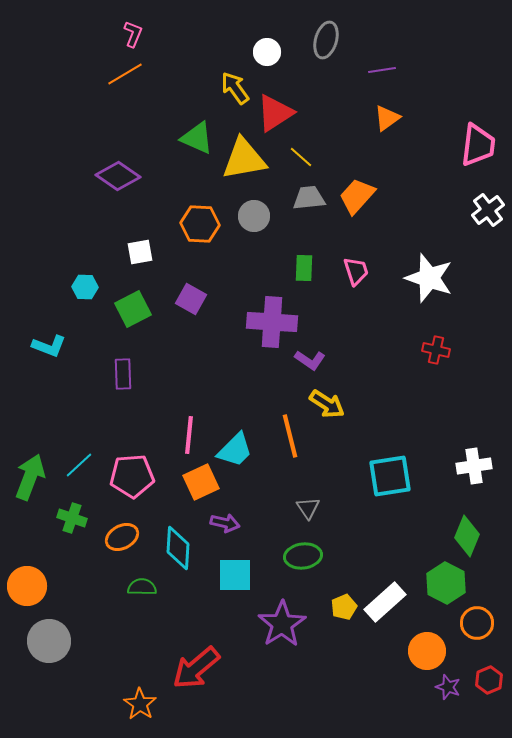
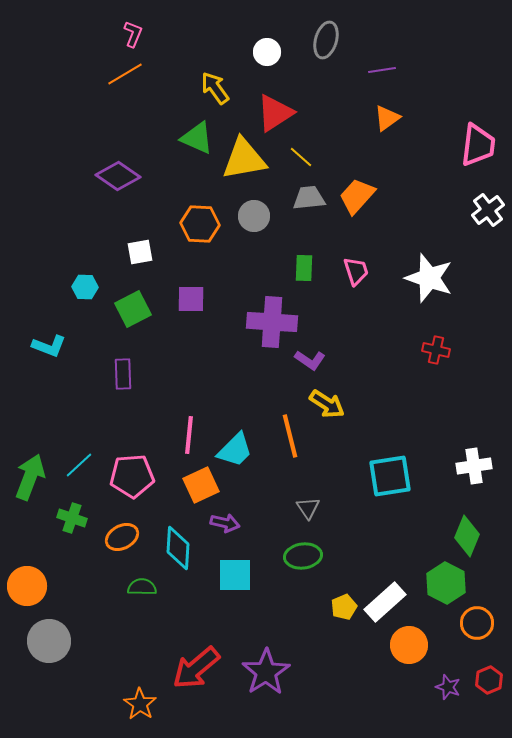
yellow arrow at (235, 88): moved 20 px left
purple square at (191, 299): rotated 28 degrees counterclockwise
orange square at (201, 482): moved 3 px down
purple star at (282, 624): moved 16 px left, 48 px down
orange circle at (427, 651): moved 18 px left, 6 px up
